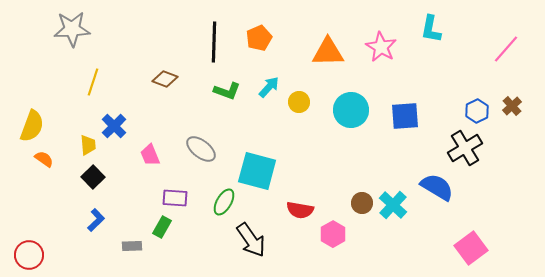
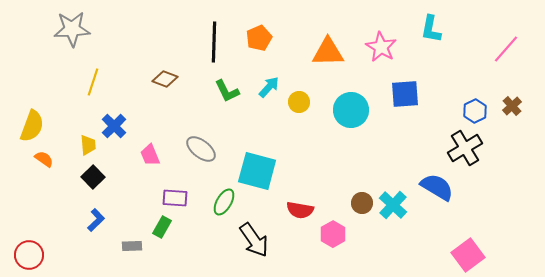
green L-shape: rotated 44 degrees clockwise
blue hexagon: moved 2 px left
blue square: moved 22 px up
black arrow: moved 3 px right
pink square: moved 3 px left, 7 px down
